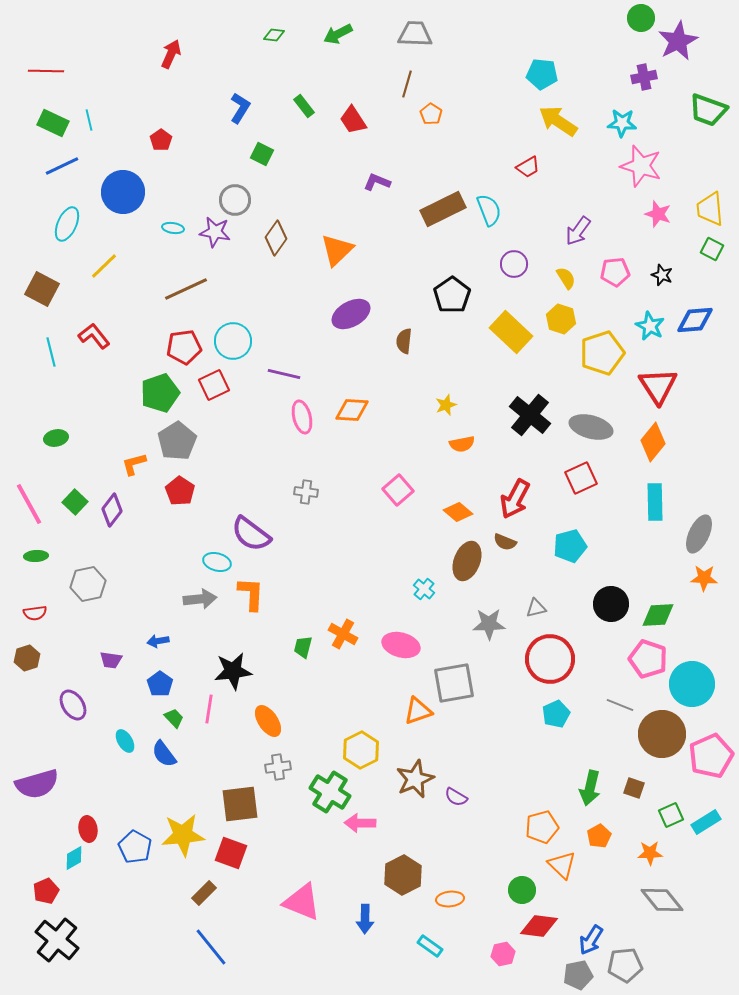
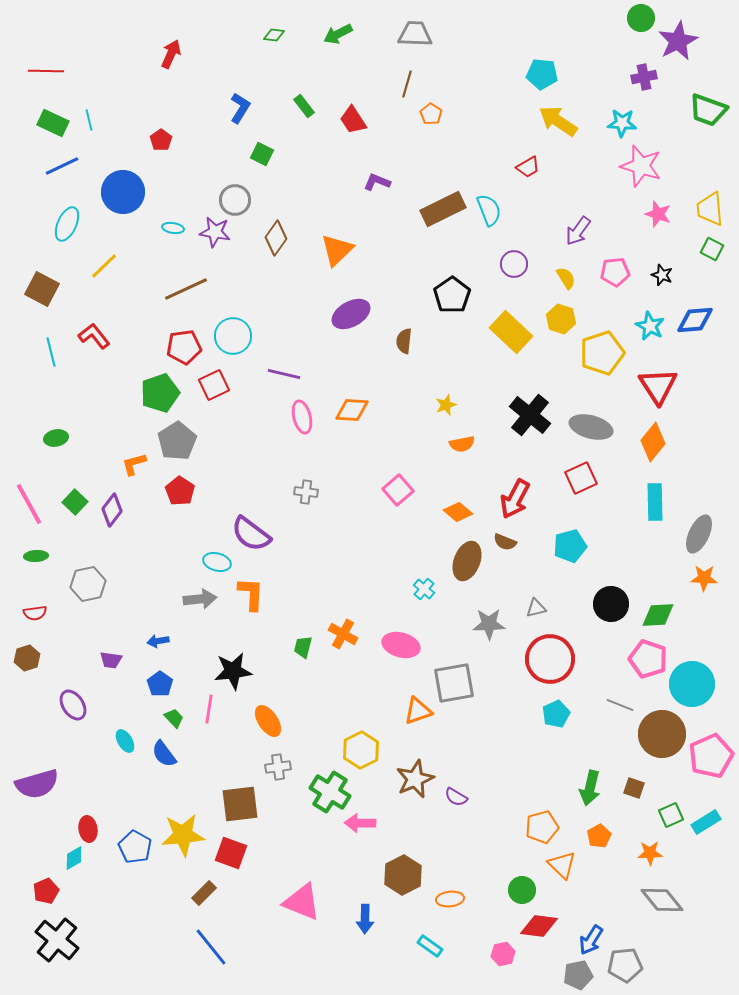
cyan circle at (233, 341): moved 5 px up
